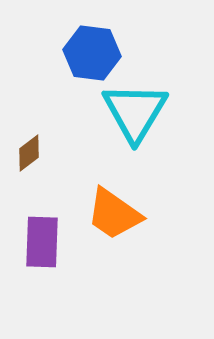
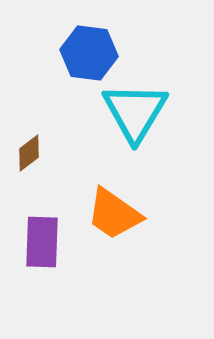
blue hexagon: moved 3 px left
